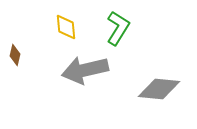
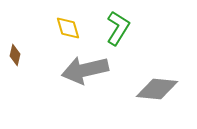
yellow diamond: moved 2 px right, 1 px down; rotated 12 degrees counterclockwise
gray diamond: moved 2 px left
